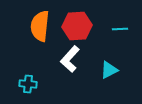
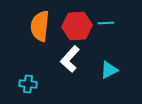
cyan line: moved 14 px left, 6 px up
